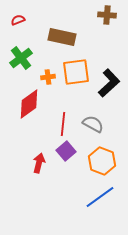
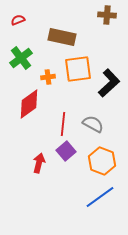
orange square: moved 2 px right, 3 px up
